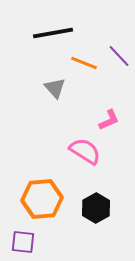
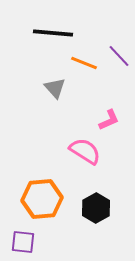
black line: rotated 15 degrees clockwise
